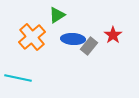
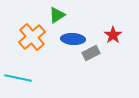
gray rectangle: moved 2 px right, 7 px down; rotated 24 degrees clockwise
